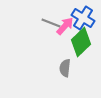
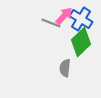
blue cross: moved 2 px left, 1 px down
pink arrow: moved 1 px left, 10 px up
